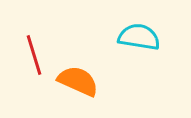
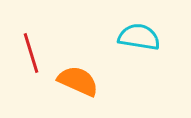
red line: moved 3 px left, 2 px up
